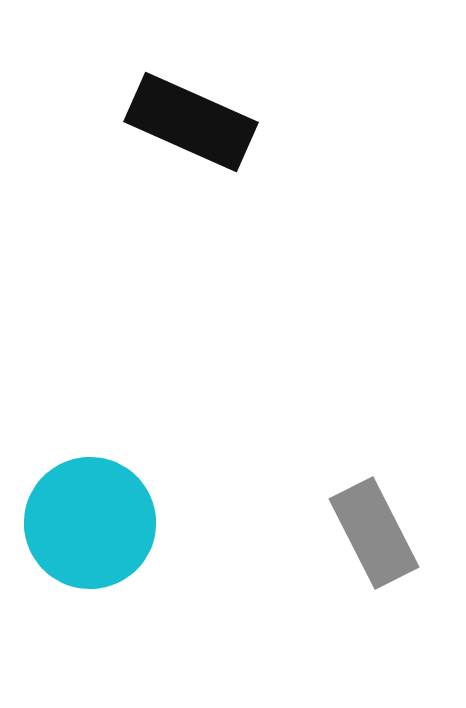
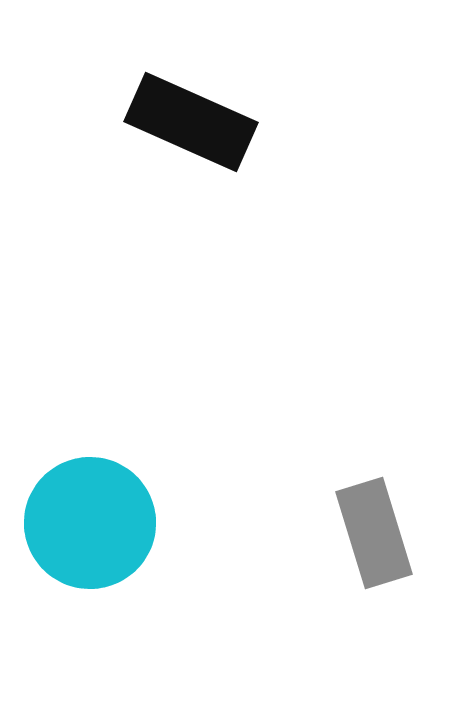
gray rectangle: rotated 10 degrees clockwise
